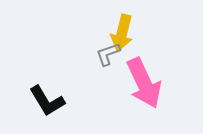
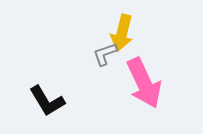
gray L-shape: moved 3 px left
